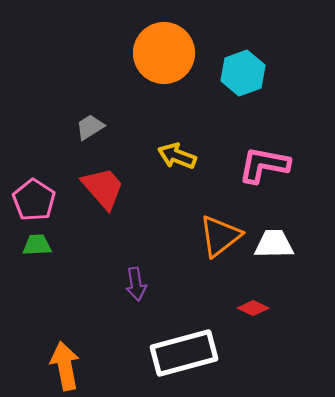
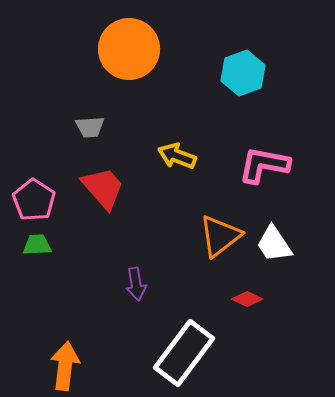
orange circle: moved 35 px left, 4 px up
gray trapezoid: rotated 152 degrees counterclockwise
white trapezoid: rotated 123 degrees counterclockwise
red diamond: moved 6 px left, 9 px up
white rectangle: rotated 38 degrees counterclockwise
orange arrow: rotated 18 degrees clockwise
